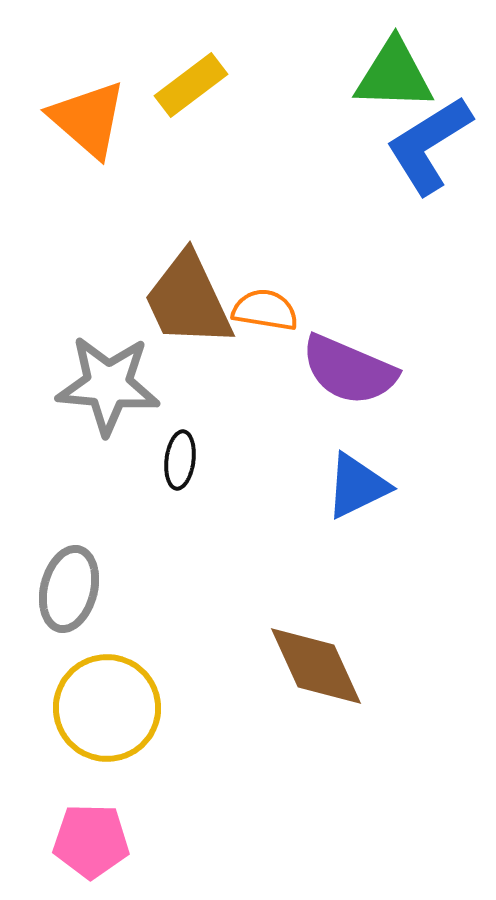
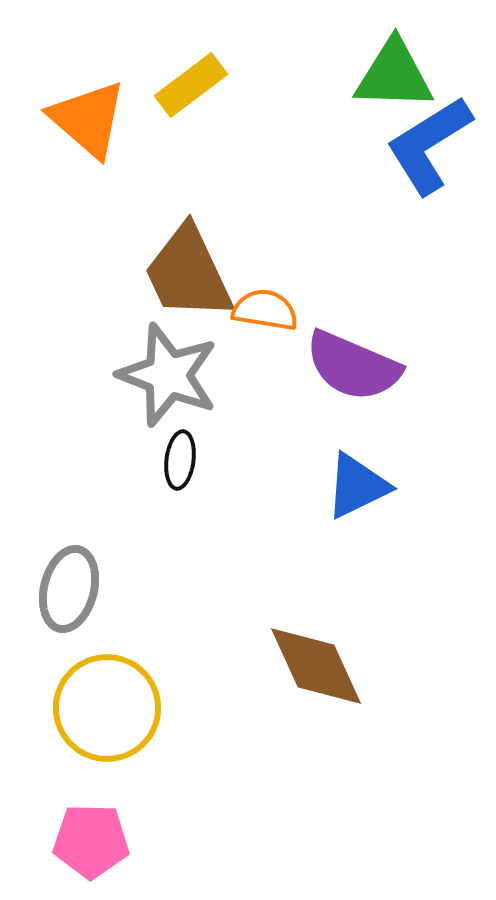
brown trapezoid: moved 27 px up
purple semicircle: moved 4 px right, 4 px up
gray star: moved 60 px right, 10 px up; rotated 16 degrees clockwise
